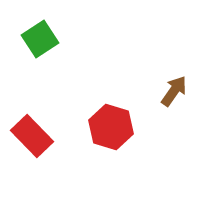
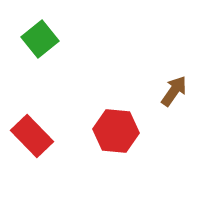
green square: rotated 6 degrees counterclockwise
red hexagon: moved 5 px right, 4 px down; rotated 12 degrees counterclockwise
